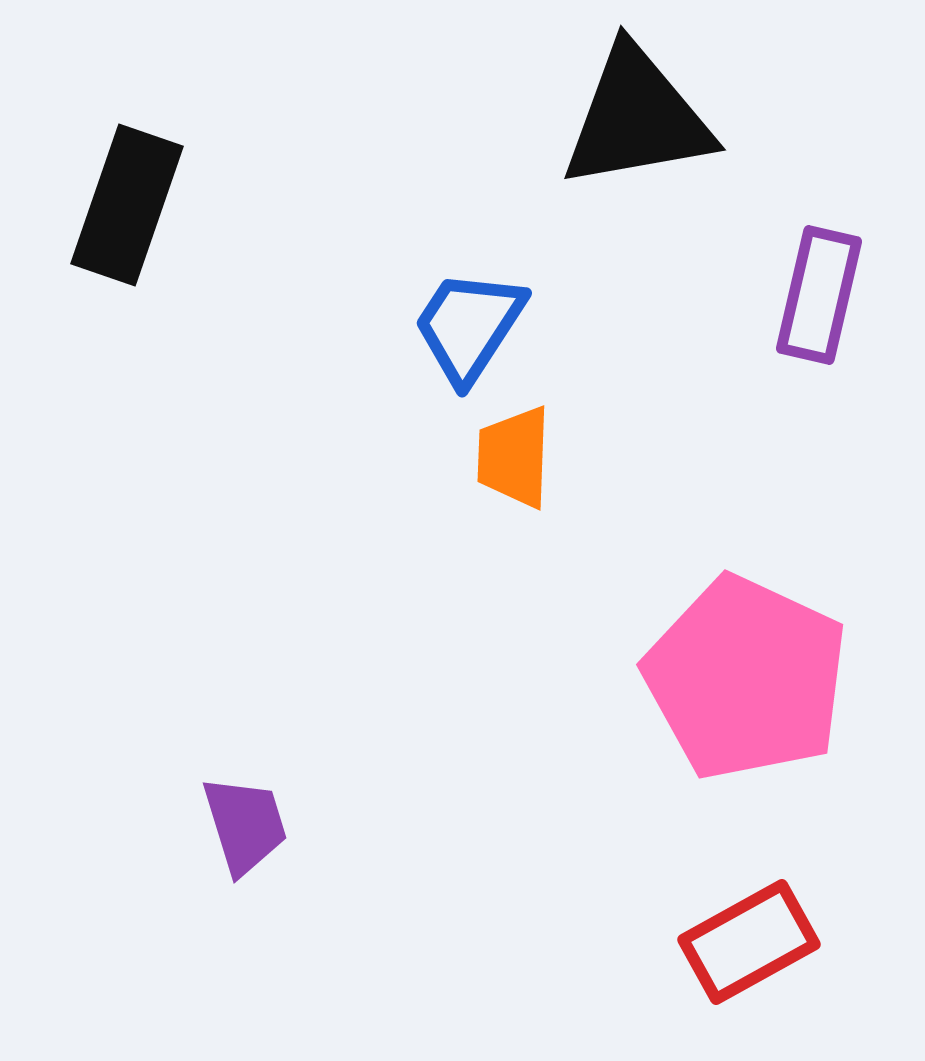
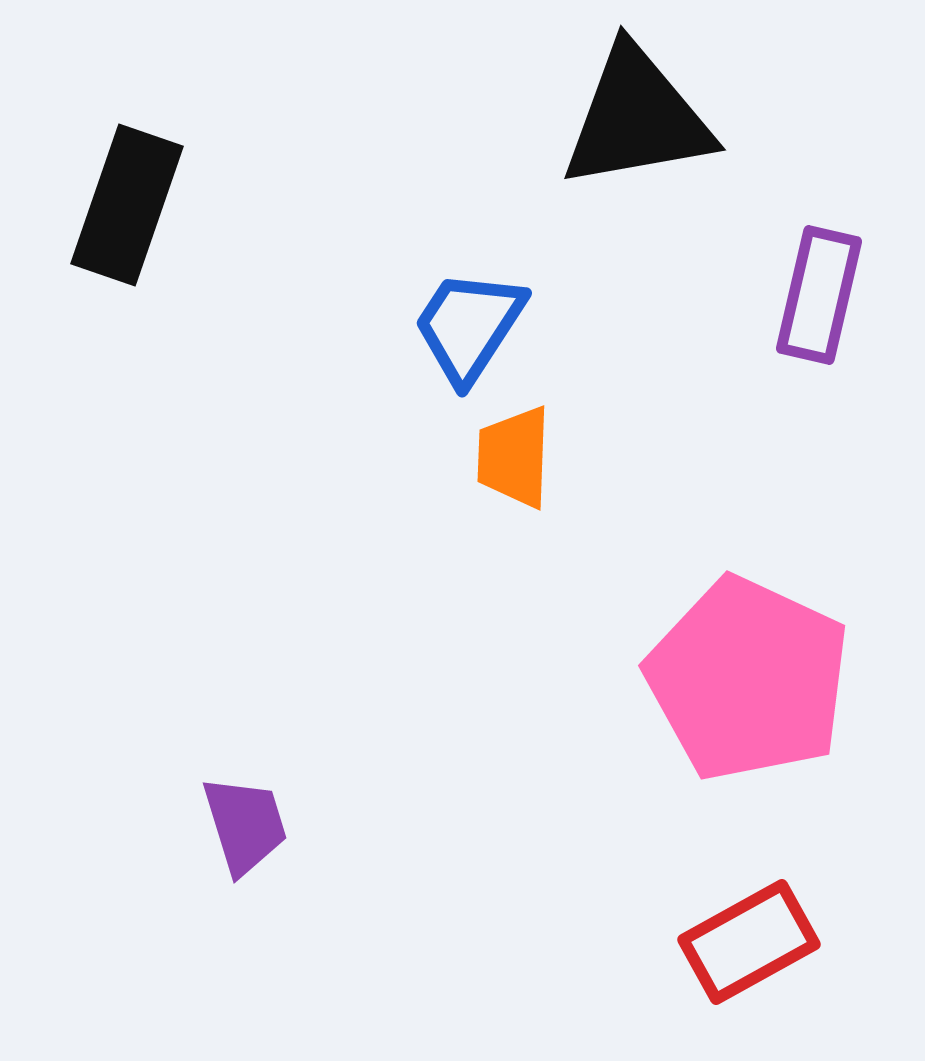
pink pentagon: moved 2 px right, 1 px down
